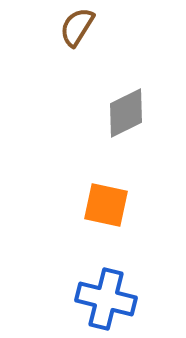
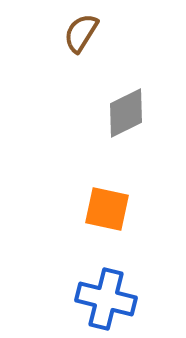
brown semicircle: moved 4 px right, 6 px down
orange square: moved 1 px right, 4 px down
